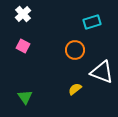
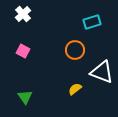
pink square: moved 5 px down
